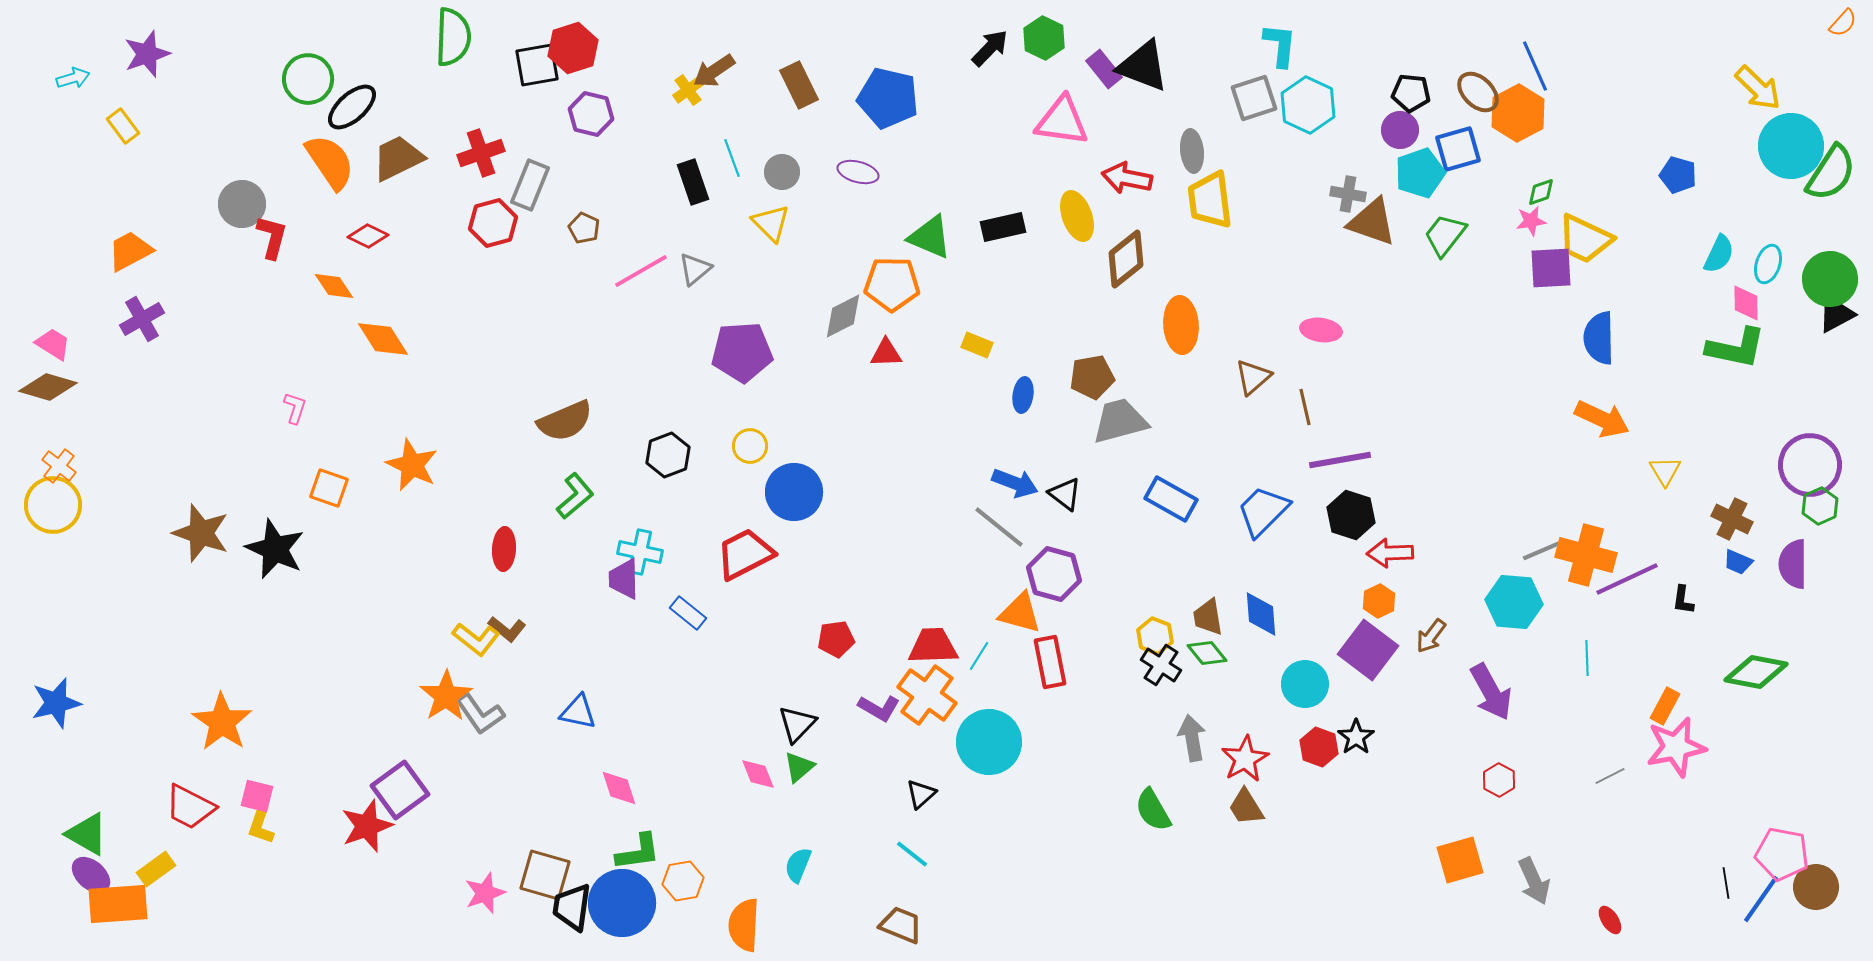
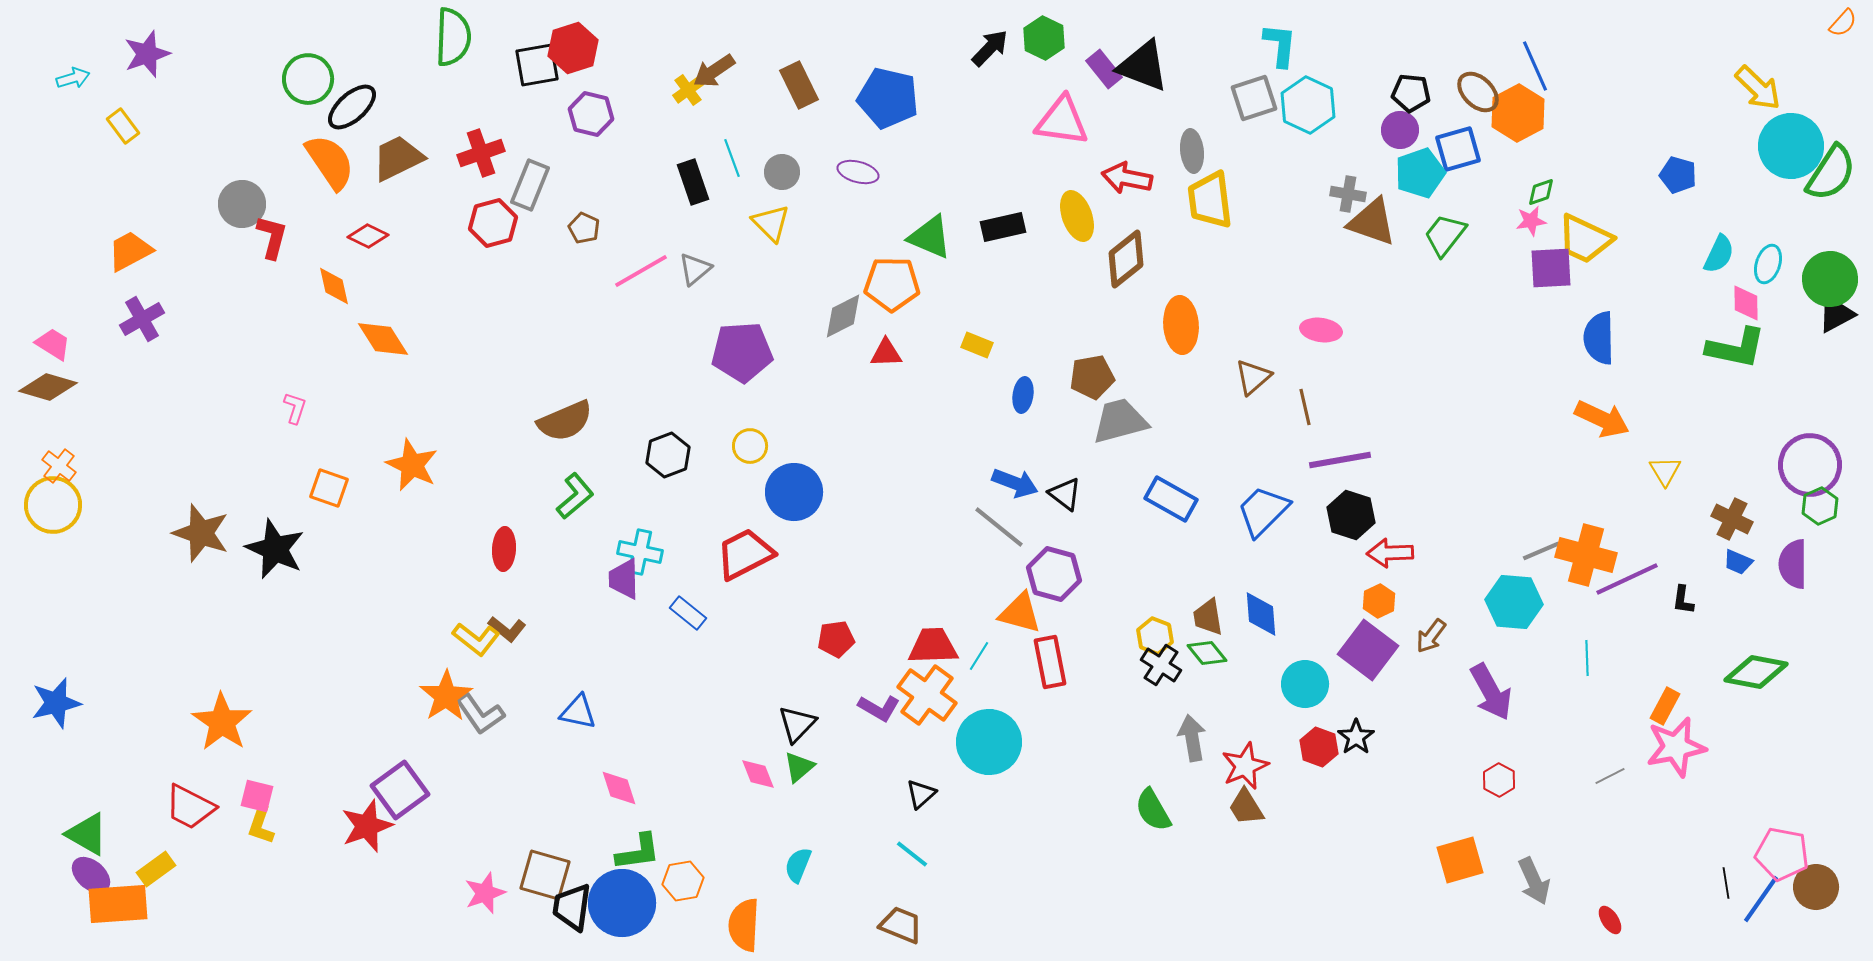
orange diamond at (334, 286): rotated 21 degrees clockwise
red star at (1245, 759): moved 7 px down; rotated 6 degrees clockwise
